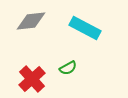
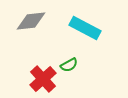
green semicircle: moved 1 px right, 3 px up
red cross: moved 11 px right
